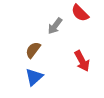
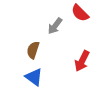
brown semicircle: rotated 18 degrees counterclockwise
red arrow: rotated 55 degrees clockwise
blue triangle: rotated 42 degrees counterclockwise
